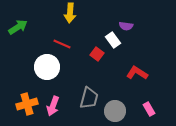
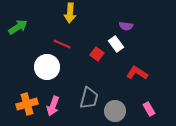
white rectangle: moved 3 px right, 4 px down
